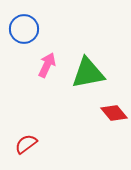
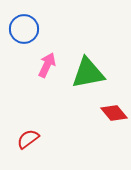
red semicircle: moved 2 px right, 5 px up
